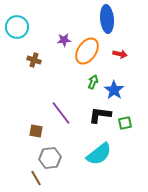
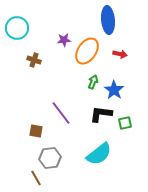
blue ellipse: moved 1 px right, 1 px down
cyan circle: moved 1 px down
black L-shape: moved 1 px right, 1 px up
